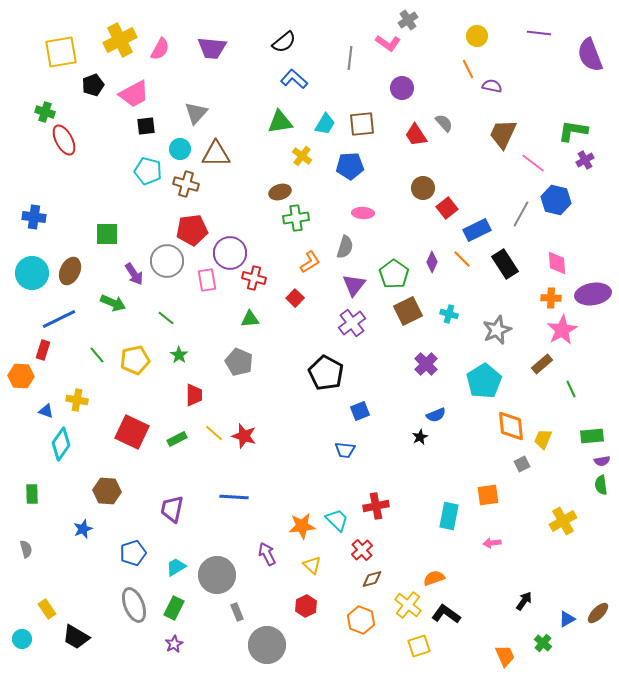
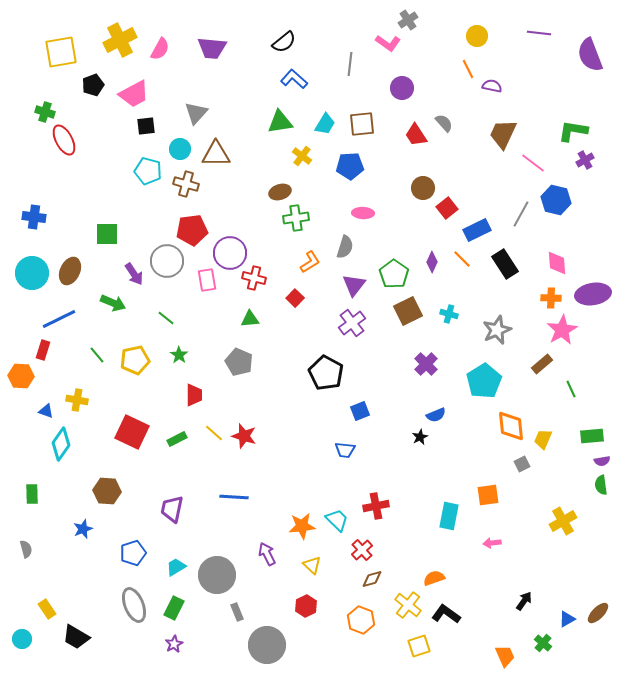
gray line at (350, 58): moved 6 px down
